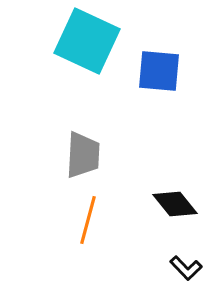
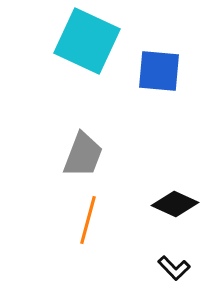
gray trapezoid: rotated 18 degrees clockwise
black diamond: rotated 27 degrees counterclockwise
black L-shape: moved 12 px left
